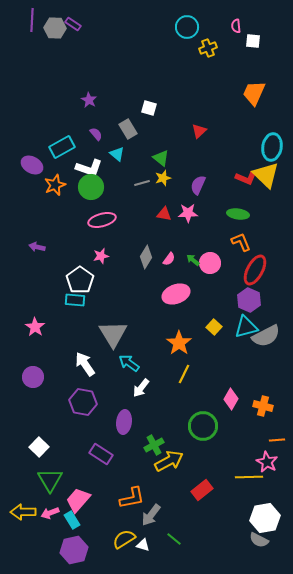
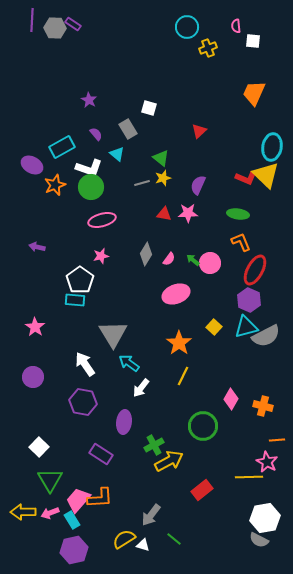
gray diamond at (146, 257): moved 3 px up
yellow line at (184, 374): moved 1 px left, 2 px down
orange L-shape at (132, 498): moved 32 px left; rotated 8 degrees clockwise
